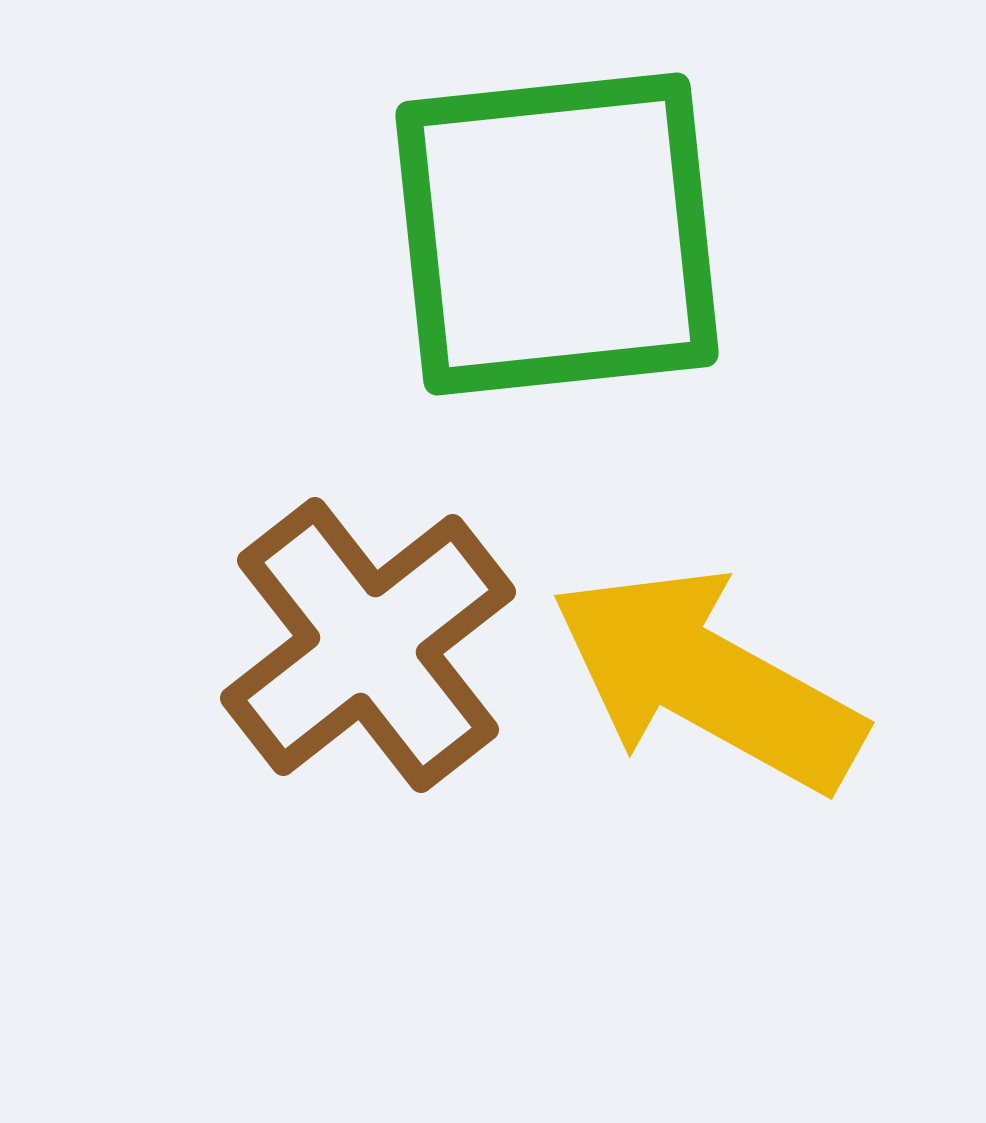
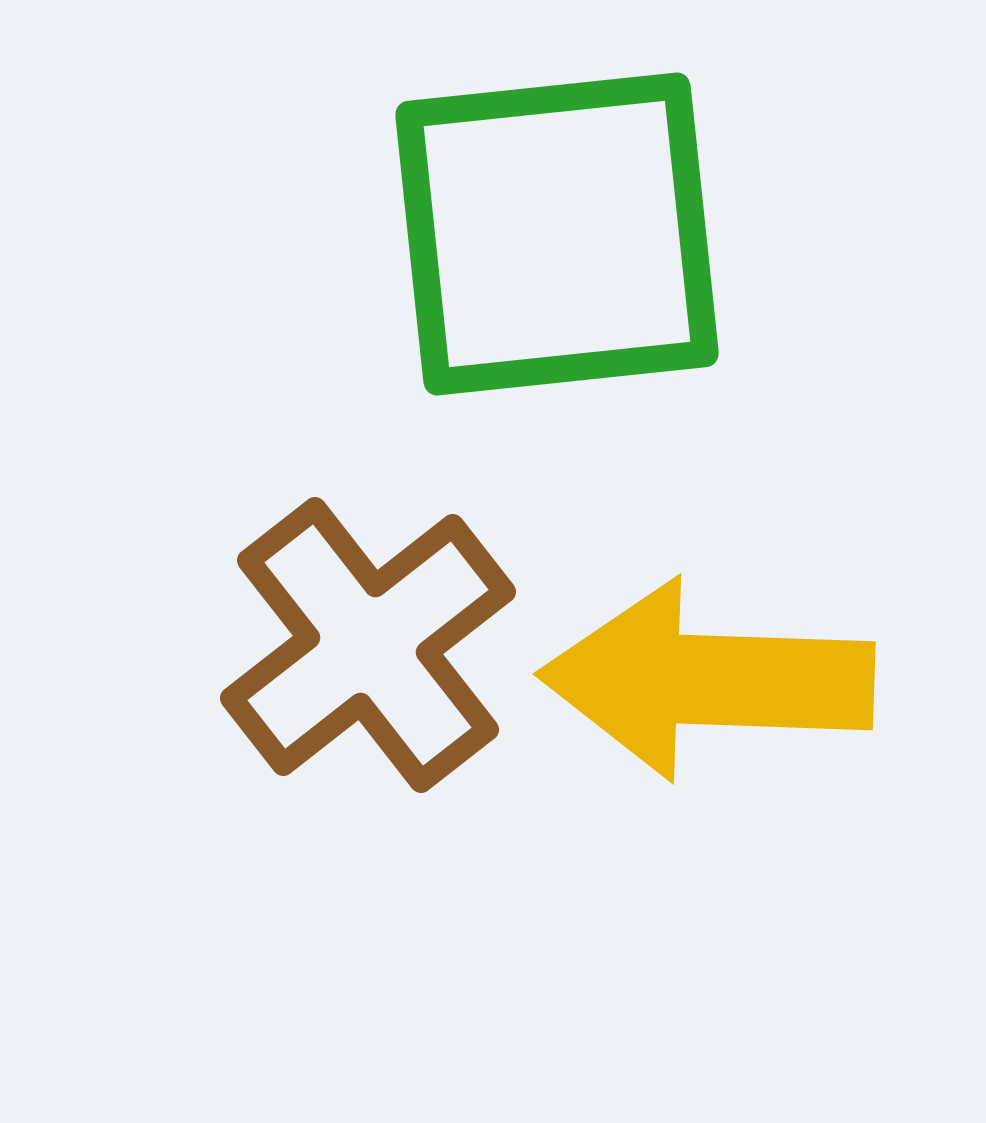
yellow arrow: rotated 27 degrees counterclockwise
